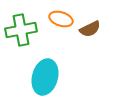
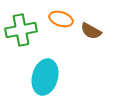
brown semicircle: moved 1 px right, 2 px down; rotated 55 degrees clockwise
